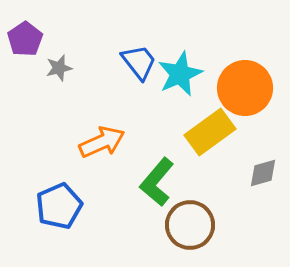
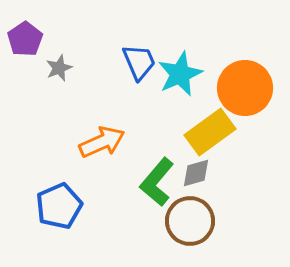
blue trapezoid: rotated 15 degrees clockwise
gray star: rotated 8 degrees counterclockwise
gray diamond: moved 67 px left
brown circle: moved 4 px up
